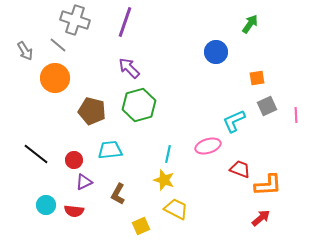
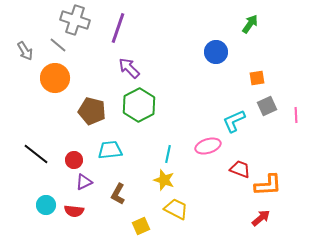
purple line: moved 7 px left, 6 px down
green hexagon: rotated 12 degrees counterclockwise
